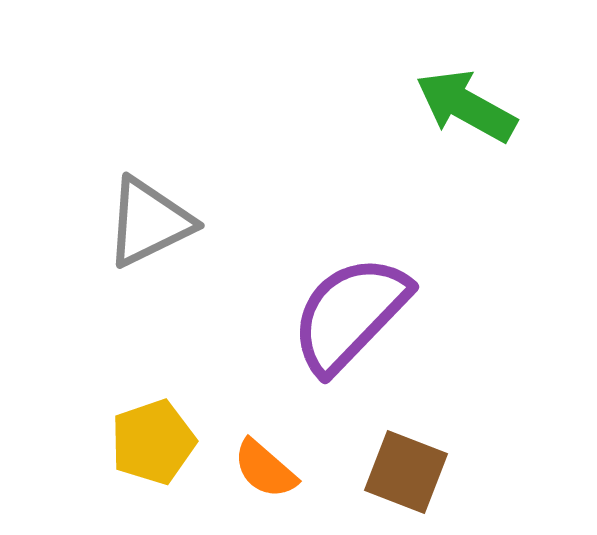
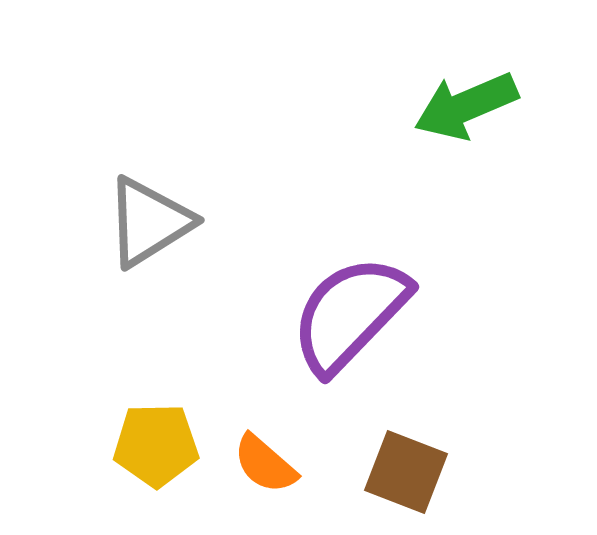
green arrow: rotated 52 degrees counterclockwise
gray triangle: rotated 6 degrees counterclockwise
yellow pentagon: moved 3 px right, 3 px down; rotated 18 degrees clockwise
orange semicircle: moved 5 px up
